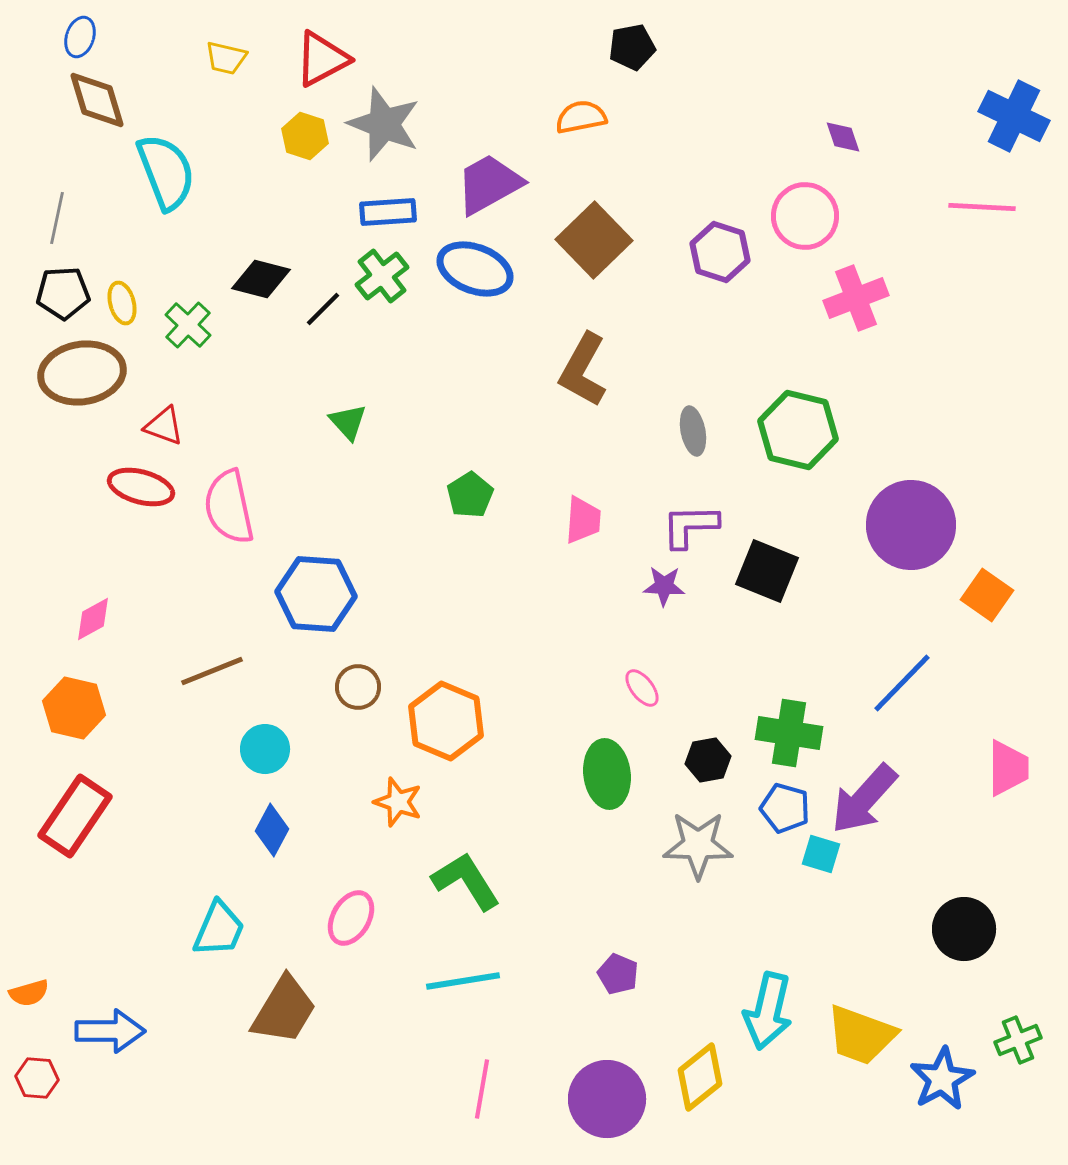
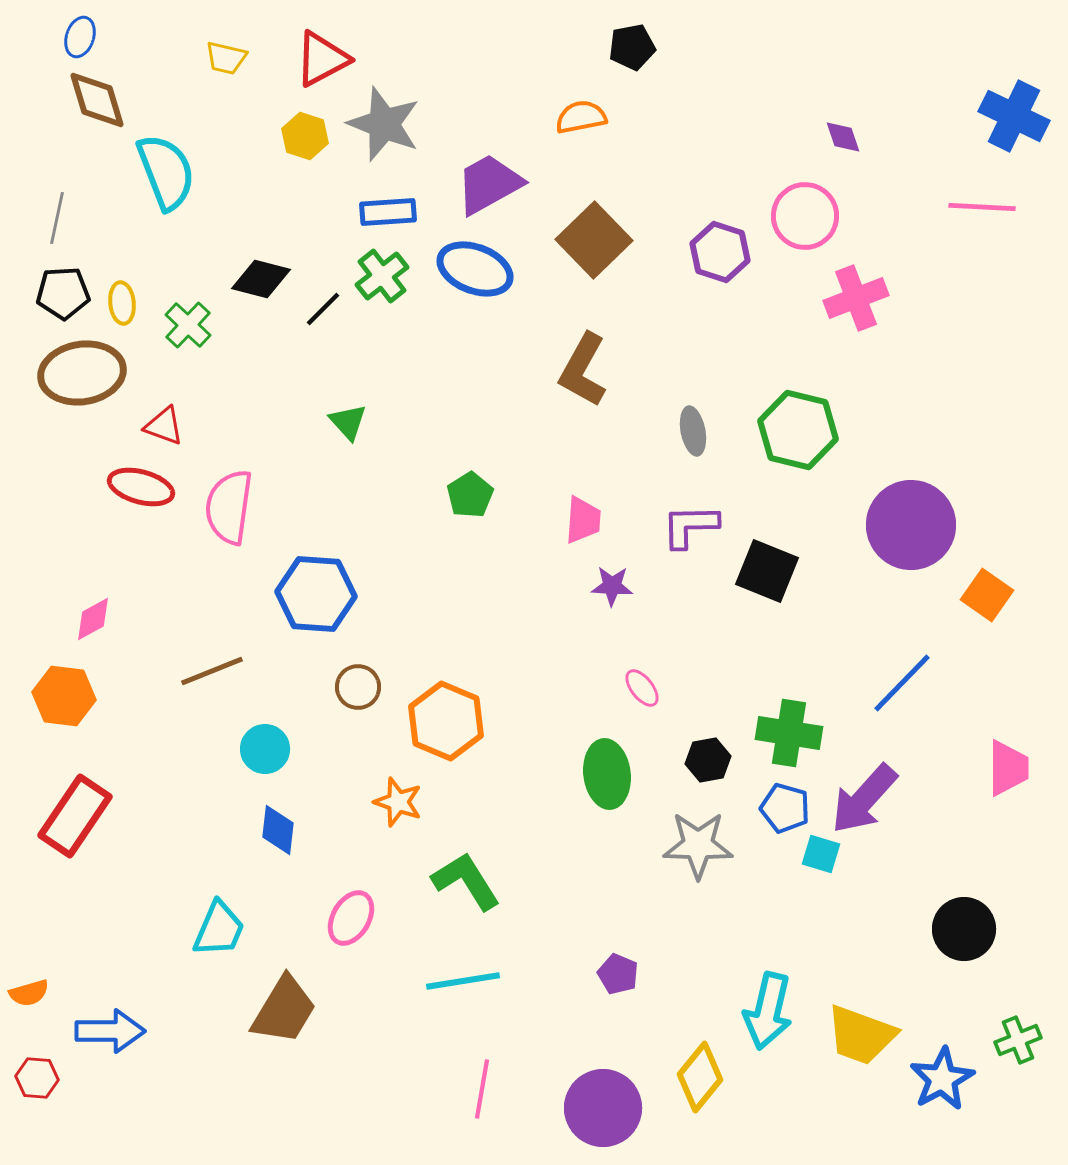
yellow ellipse at (122, 303): rotated 9 degrees clockwise
pink semicircle at (229, 507): rotated 20 degrees clockwise
purple star at (664, 586): moved 52 px left
orange hexagon at (74, 708): moved 10 px left, 12 px up; rotated 6 degrees counterclockwise
blue diamond at (272, 830): moved 6 px right; rotated 21 degrees counterclockwise
yellow diamond at (700, 1077): rotated 12 degrees counterclockwise
purple circle at (607, 1099): moved 4 px left, 9 px down
